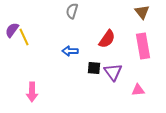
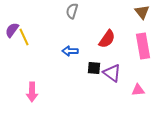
purple triangle: moved 1 px left, 1 px down; rotated 18 degrees counterclockwise
